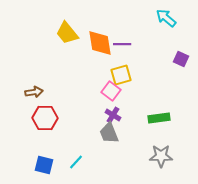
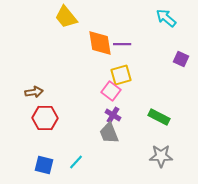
yellow trapezoid: moved 1 px left, 16 px up
green rectangle: moved 1 px up; rotated 35 degrees clockwise
